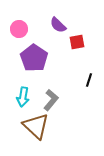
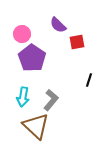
pink circle: moved 3 px right, 5 px down
purple pentagon: moved 2 px left
